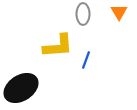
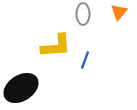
orange triangle: rotated 12 degrees clockwise
yellow L-shape: moved 2 px left
blue line: moved 1 px left
